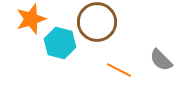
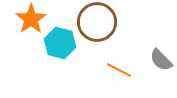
orange star: rotated 16 degrees counterclockwise
